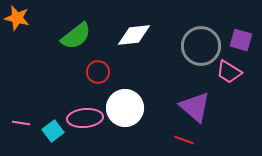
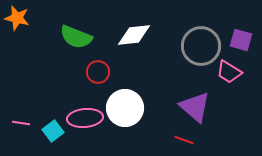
green semicircle: moved 1 px down; rotated 60 degrees clockwise
